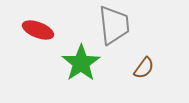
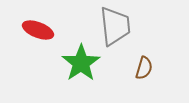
gray trapezoid: moved 1 px right, 1 px down
brown semicircle: rotated 20 degrees counterclockwise
